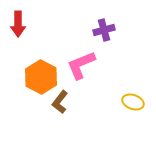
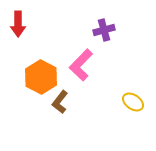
pink L-shape: rotated 24 degrees counterclockwise
yellow ellipse: rotated 15 degrees clockwise
